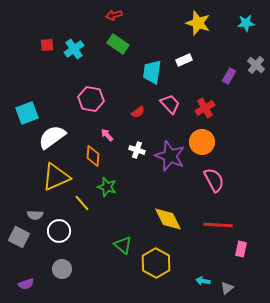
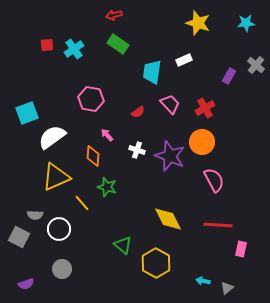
white circle: moved 2 px up
